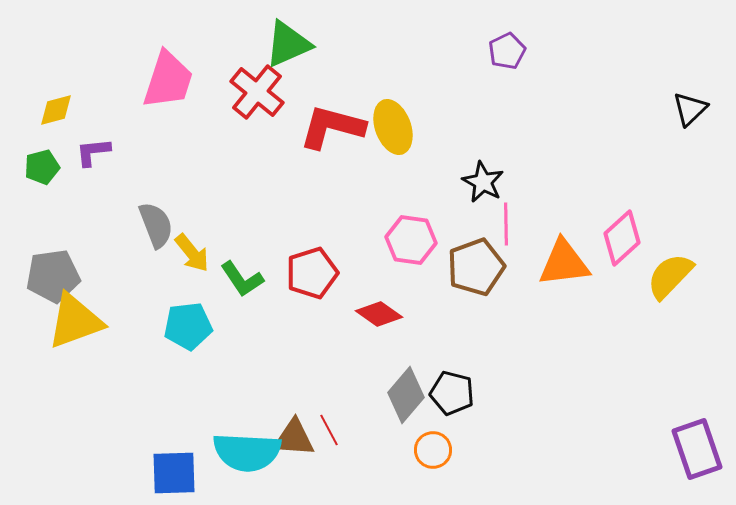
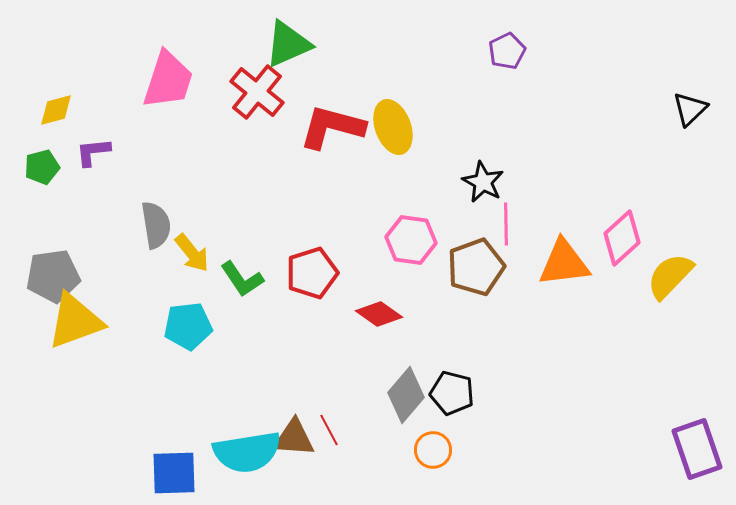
gray semicircle: rotated 12 degrees clockwise
cyan semicircle: rotated 12 degrees counterclockwise
